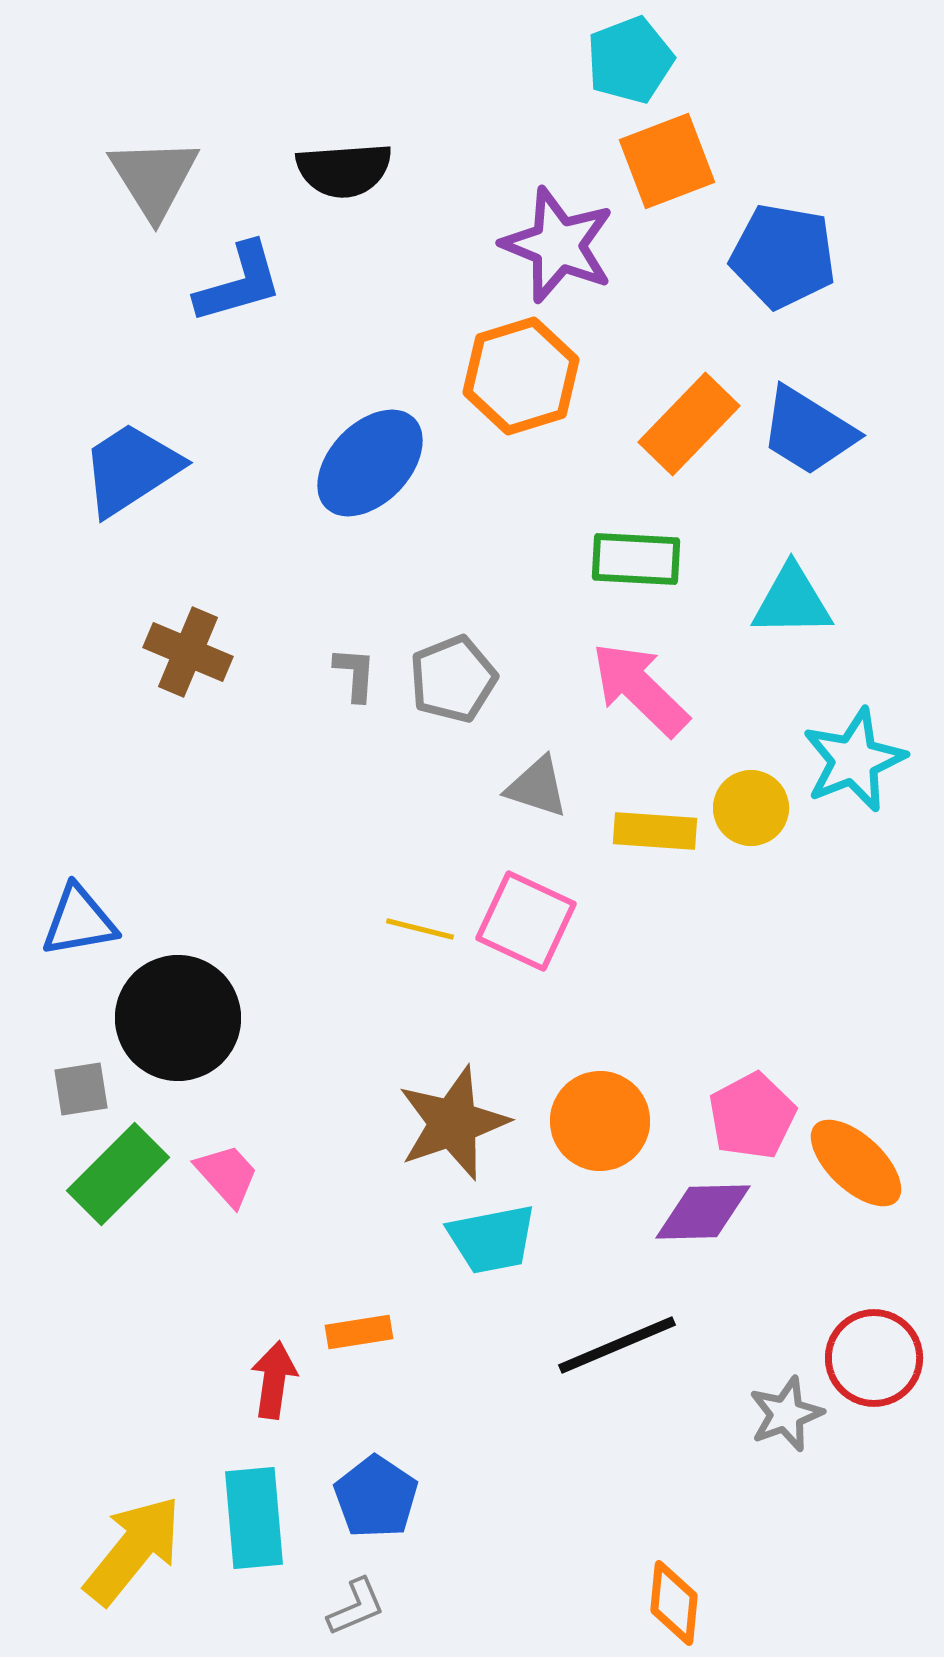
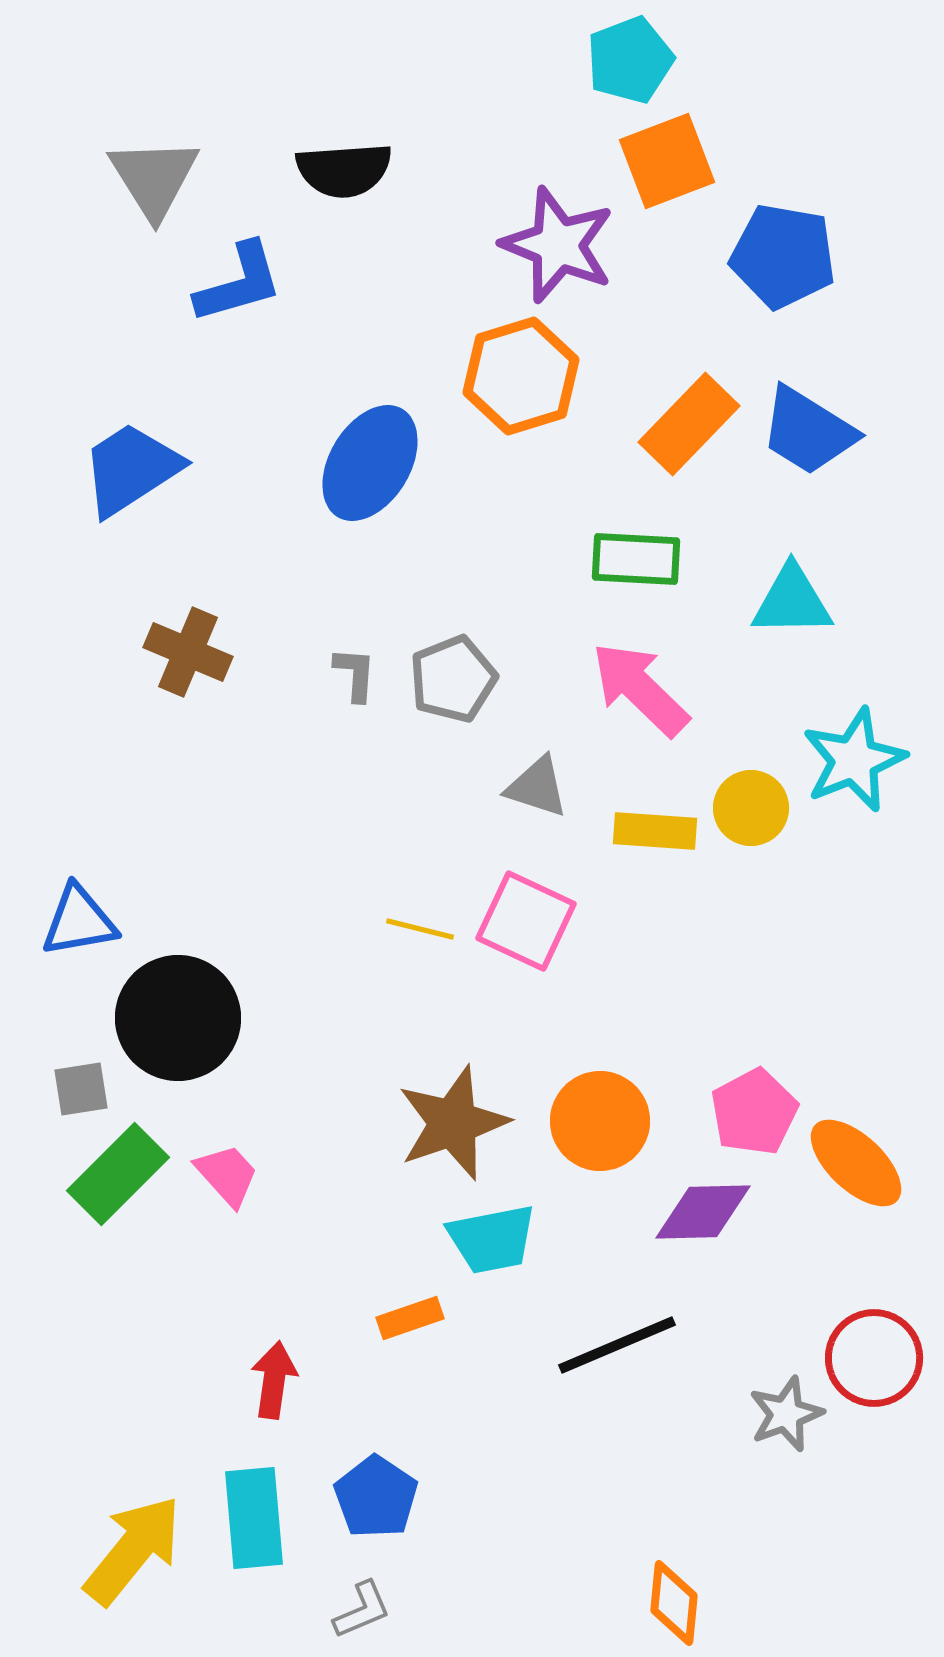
blue ellipse at (370, 463): rotated 13 degrees counterclockwise
pink pentagon at (752, 1116): moved 2 px right, 4 px up
orange rectangle at (359, 1332): moved 51 px right, 14 px up; rotated 10 degrees counterclockwise
gray L-shape at (356, 1607): moved 6 px right, 3 px down
